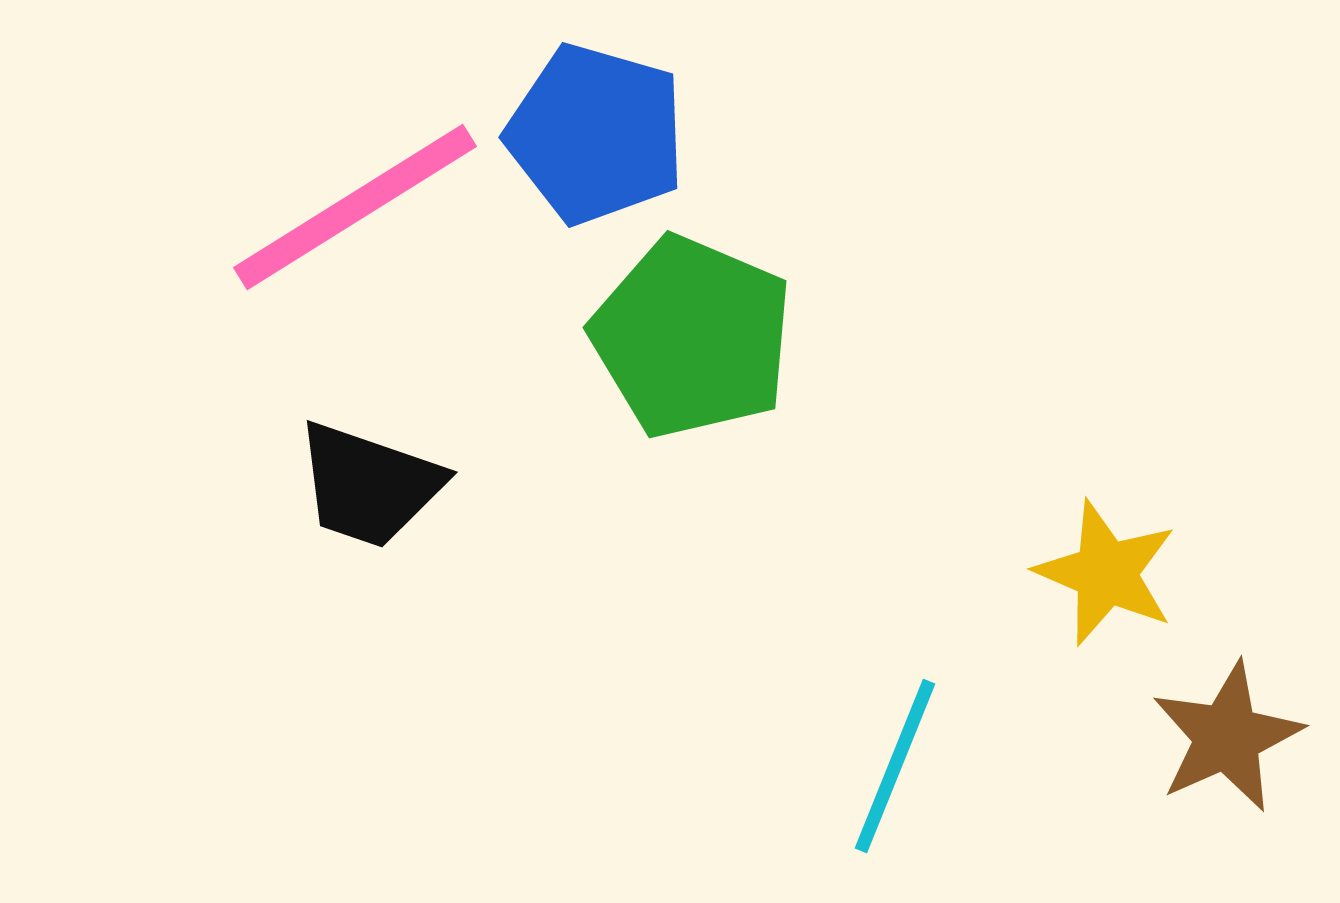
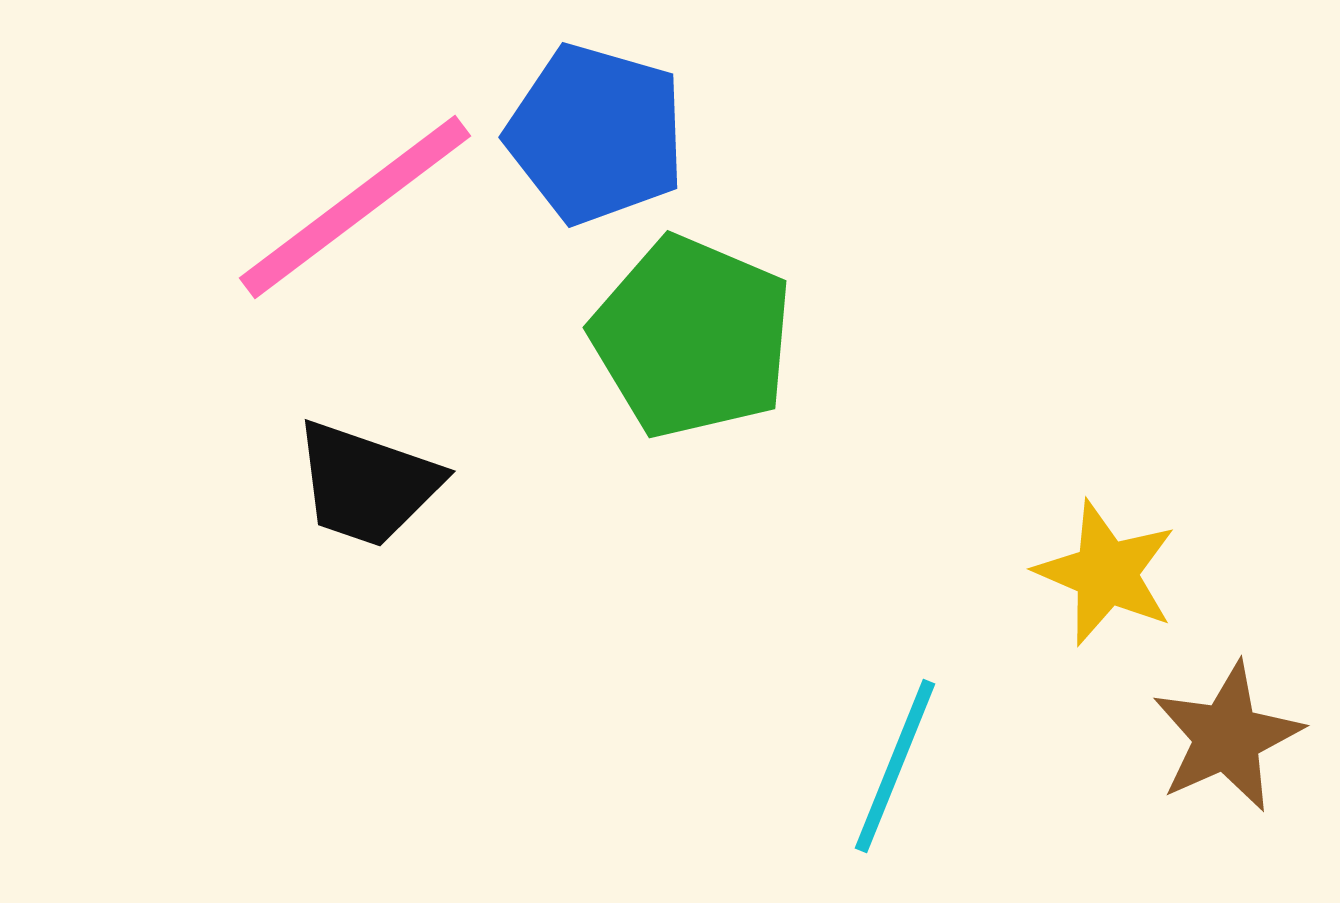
pink line: rotated 5 degrees counterclockwise
black trapezoid: moved 2 px left, 1 px up
